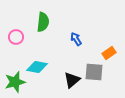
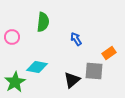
pink circle: moved 4 px left
gray square: moved 1 px up
green star: rotated 15 degrees counterclockwise
